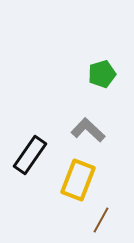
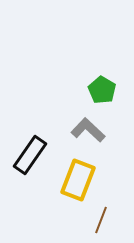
green pentagon: moved 16 px down; rotated 24 degrees counterclockwise
brown line: rotated 8 degrees counterclockwise
